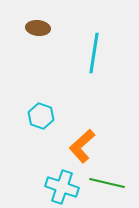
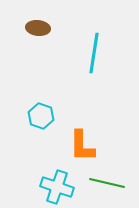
orange L-shape: rotated 48 degrees counterclockwise
cyan cross: moved 5 px left
